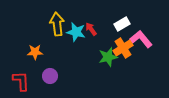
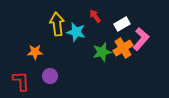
red arrow: moved 4 px right, 13 px up
pink L-shape: rotated 80 degrees clockwise
green star: moved 6 px left, 5 px up
